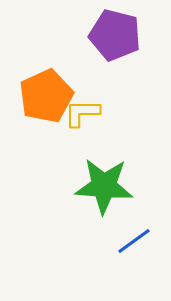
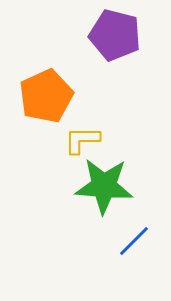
yellow L-shape: moved 27 px down
blue line: rotated 9 degrees counterclockwise
